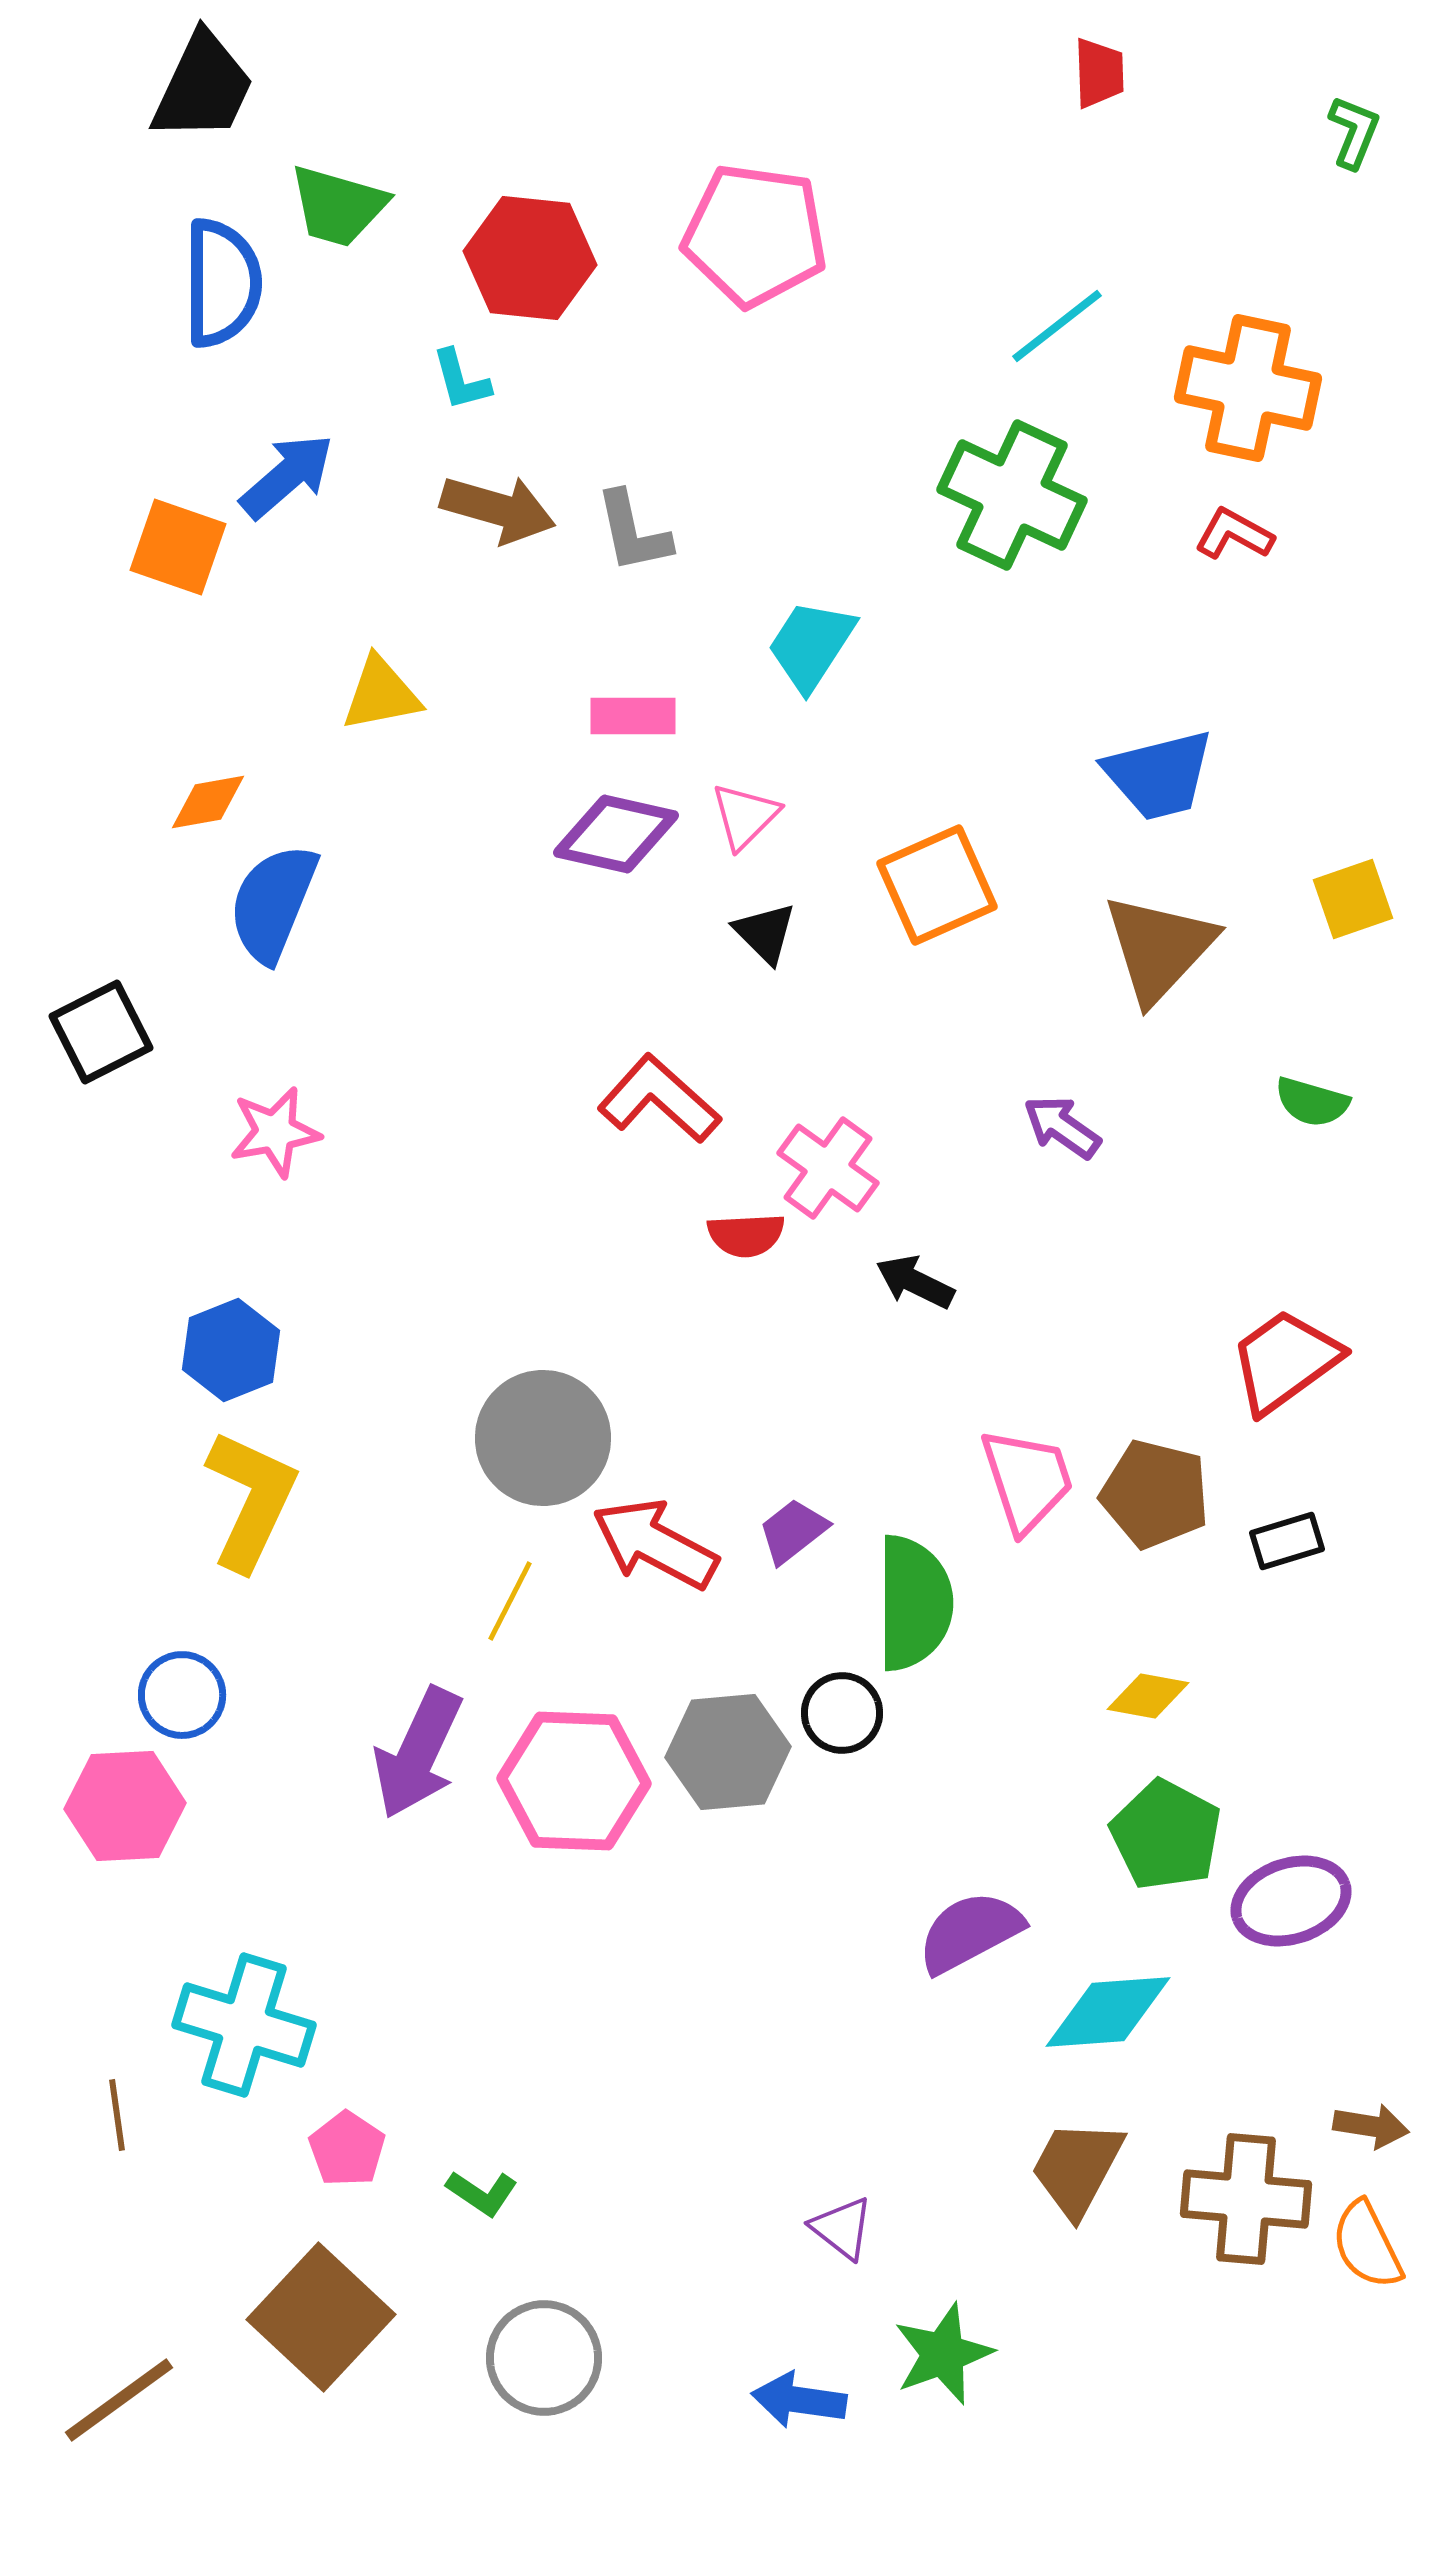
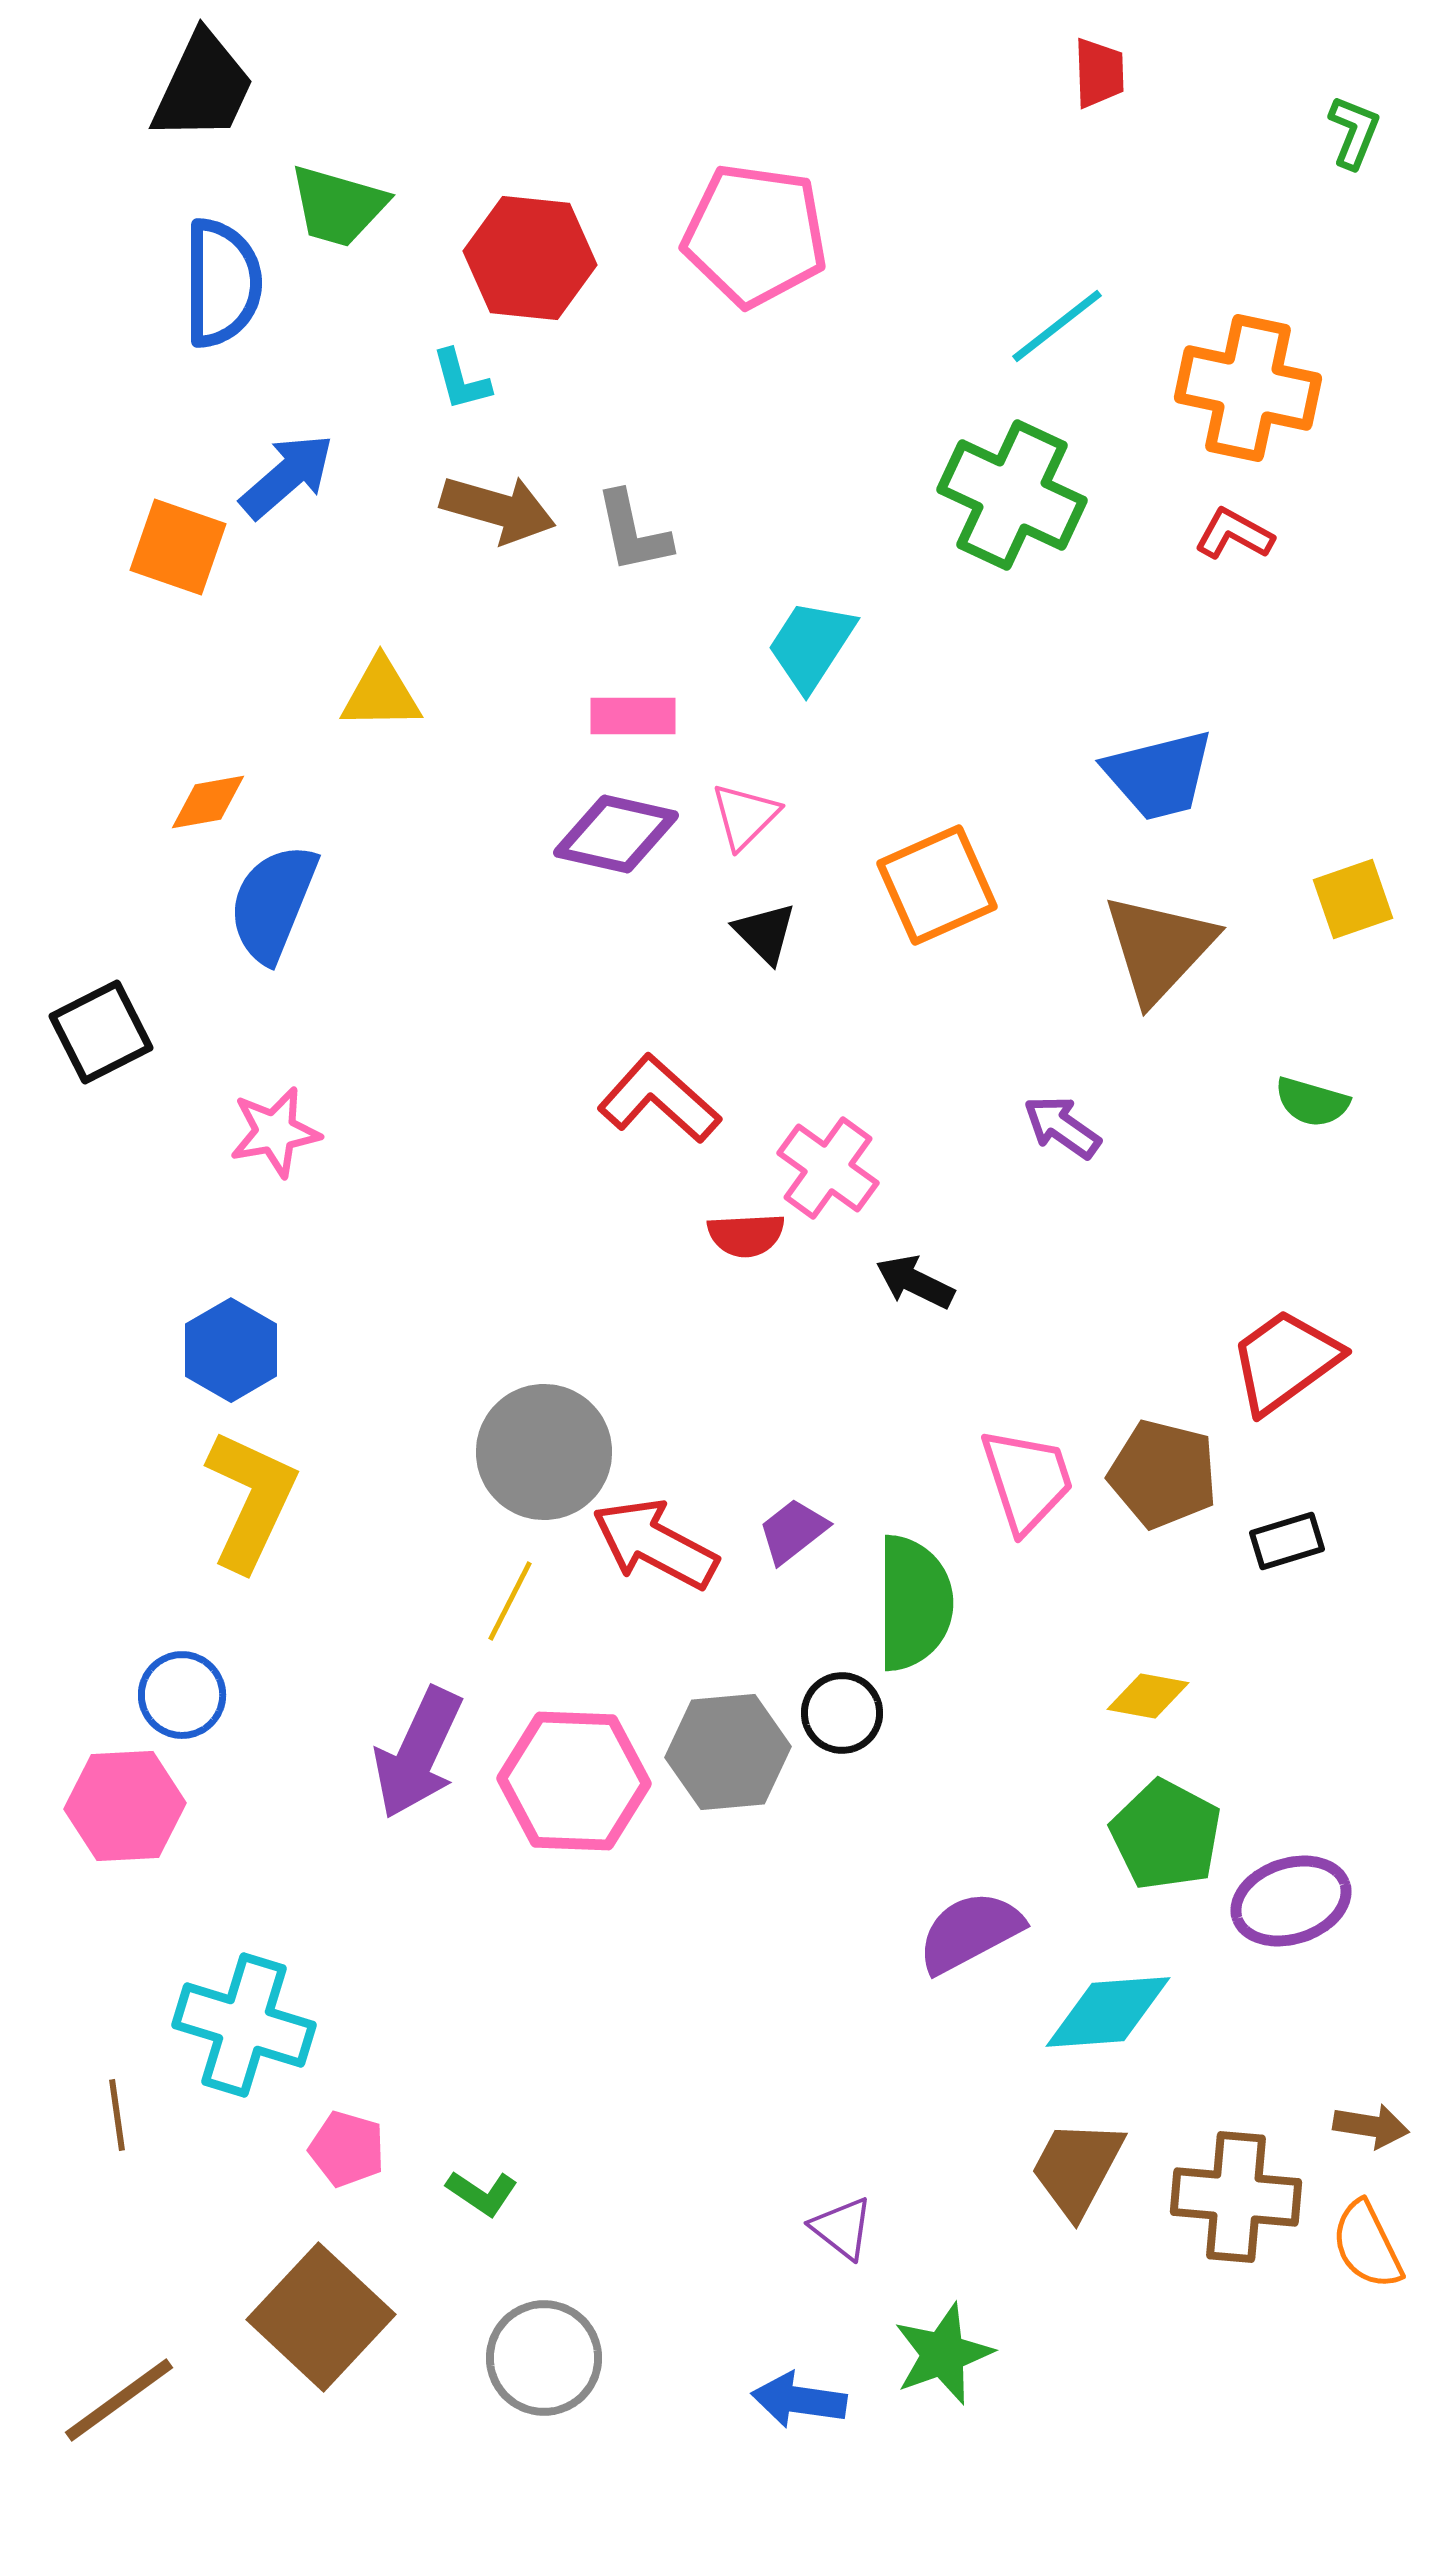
yellow triangle at (381, 694): rotated 10 degrees clockwise
blue hexagon at (231, 1350): rotated 8 degrees counterclockwise
gray circle at (543, 1438): moved 1 px right, 14 px down
brown pentagon at (1155, 1494): moved 8 px right, 20 px up
pink pentagon at (347, 2149): rotated 18 degrees counterclockwise
brown cross at (1246, 2199): moved 10 px left, 2 px up
